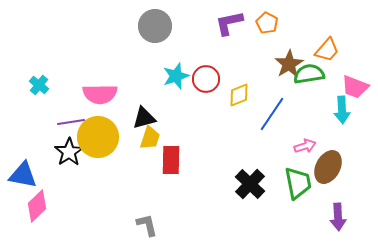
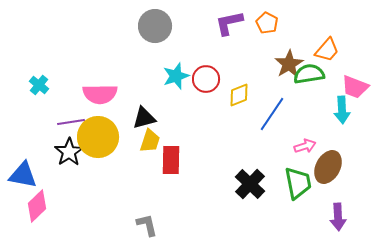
yellow trapezoid: moved 3 px down
